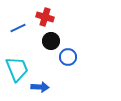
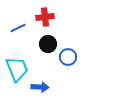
red cross: rotated 24 degrees counterclockwise
black circle: moved 3 px left, 3 px down
